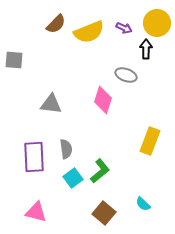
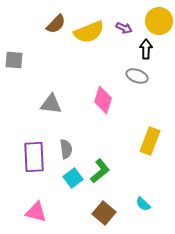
yellow circle: moved 2 px right, 2 px up
gray ellipse: moved 11 px right, 1 px down
